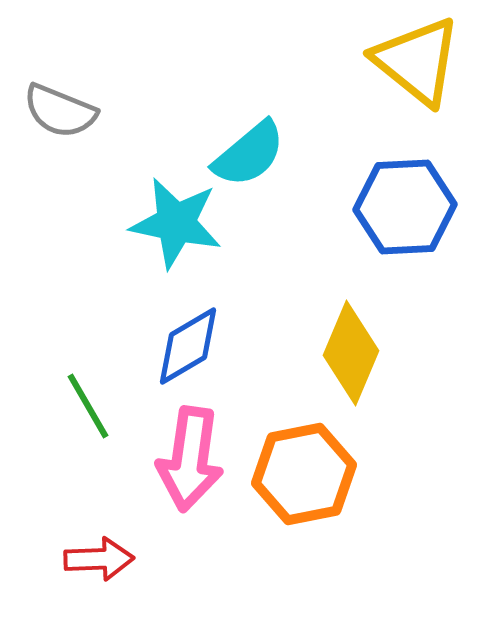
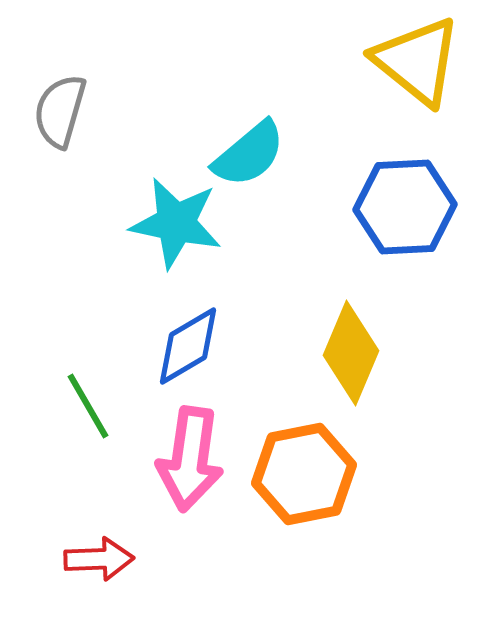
gray semicircle: rotated 84 degrees clockwise
